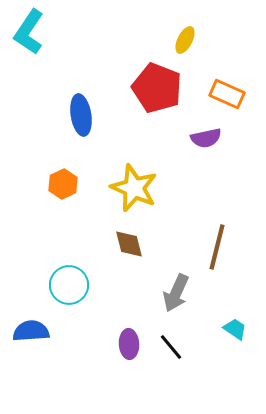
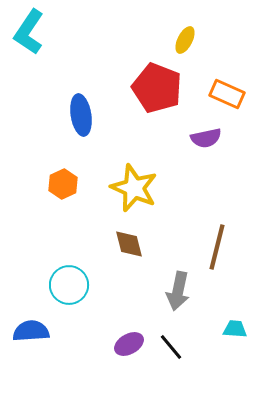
gray arrow: moved 2 px right, 2 px up; rotated 12 degrees counterclockwise
cyan trapezoid: rotated 30 degrees counterclockwise
purple ellipse: rotated 64 degrees clockwise
